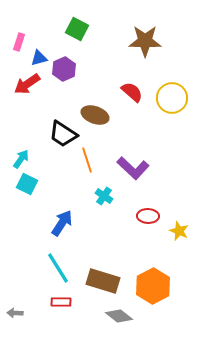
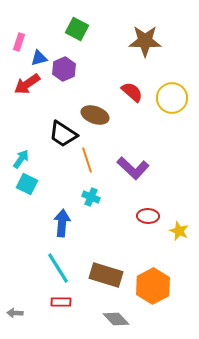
cyan cross: moved 13 px left, 1 px down; rotated 12 degrees counterclockwise
blue arrow: rotated 28 degrees counterclockwise
brown rectangle: moved 3 px right, 6 px up
gray diamond: moved 3 px left, 3 px down; rotated 8 degrees clockwise
